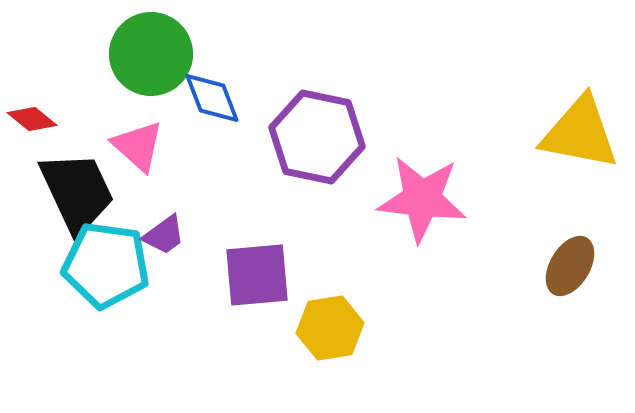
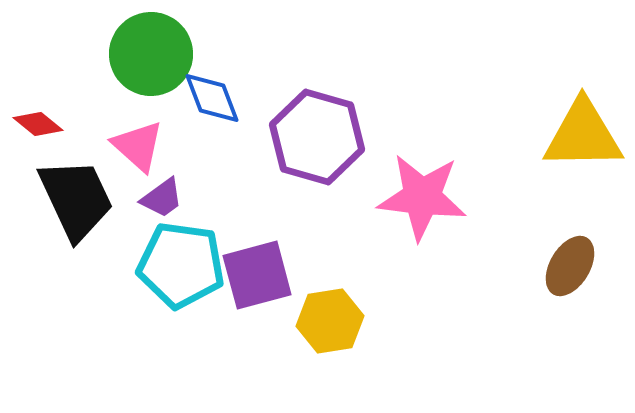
red diamond: moved 6 px right, 5 px down
yellow triangle: moved 3 px right, 2 px down; rotated 12 degrees counterclockwise
purple hexagon: rotated 4 degrees clockwise
black trapezoid: moved 1 px left, 7 px down
pink star: moved 2 px up
purple trapezoid: moved 2 px left, 37 px up
cyan pentagon: moved 75 px right
purple square: rotated 10 degrees counterclockwise
yellow hexagon: moved 7 px up
